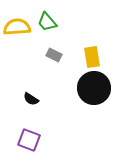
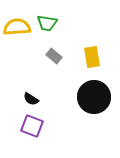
green trapezoid: moved 1 px down; rotated 40 degrees counterclockwise
gray rectangle: moved 1 px down; rotated 14 degrees clockwise
black circle: moved 9 px down
purple square: moved 3 px right, 14 px up
